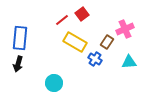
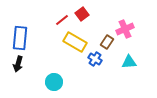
cyan circle: moved 1 px up
